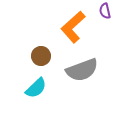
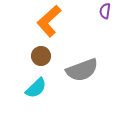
purple semicircle: rotated 21 degrees clockwise
orange L-shape: moved 24 px left, 6 px up
